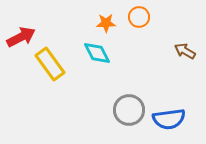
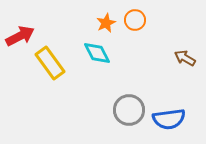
orange circle: moved 4 px left, 3 px down
orange star: rotated 24 degrees counterclockwise
red arrow: moved 1 px left, 1 px up
brown arrow: moved 7 px down
yellow rectangle: moved 1 px up
